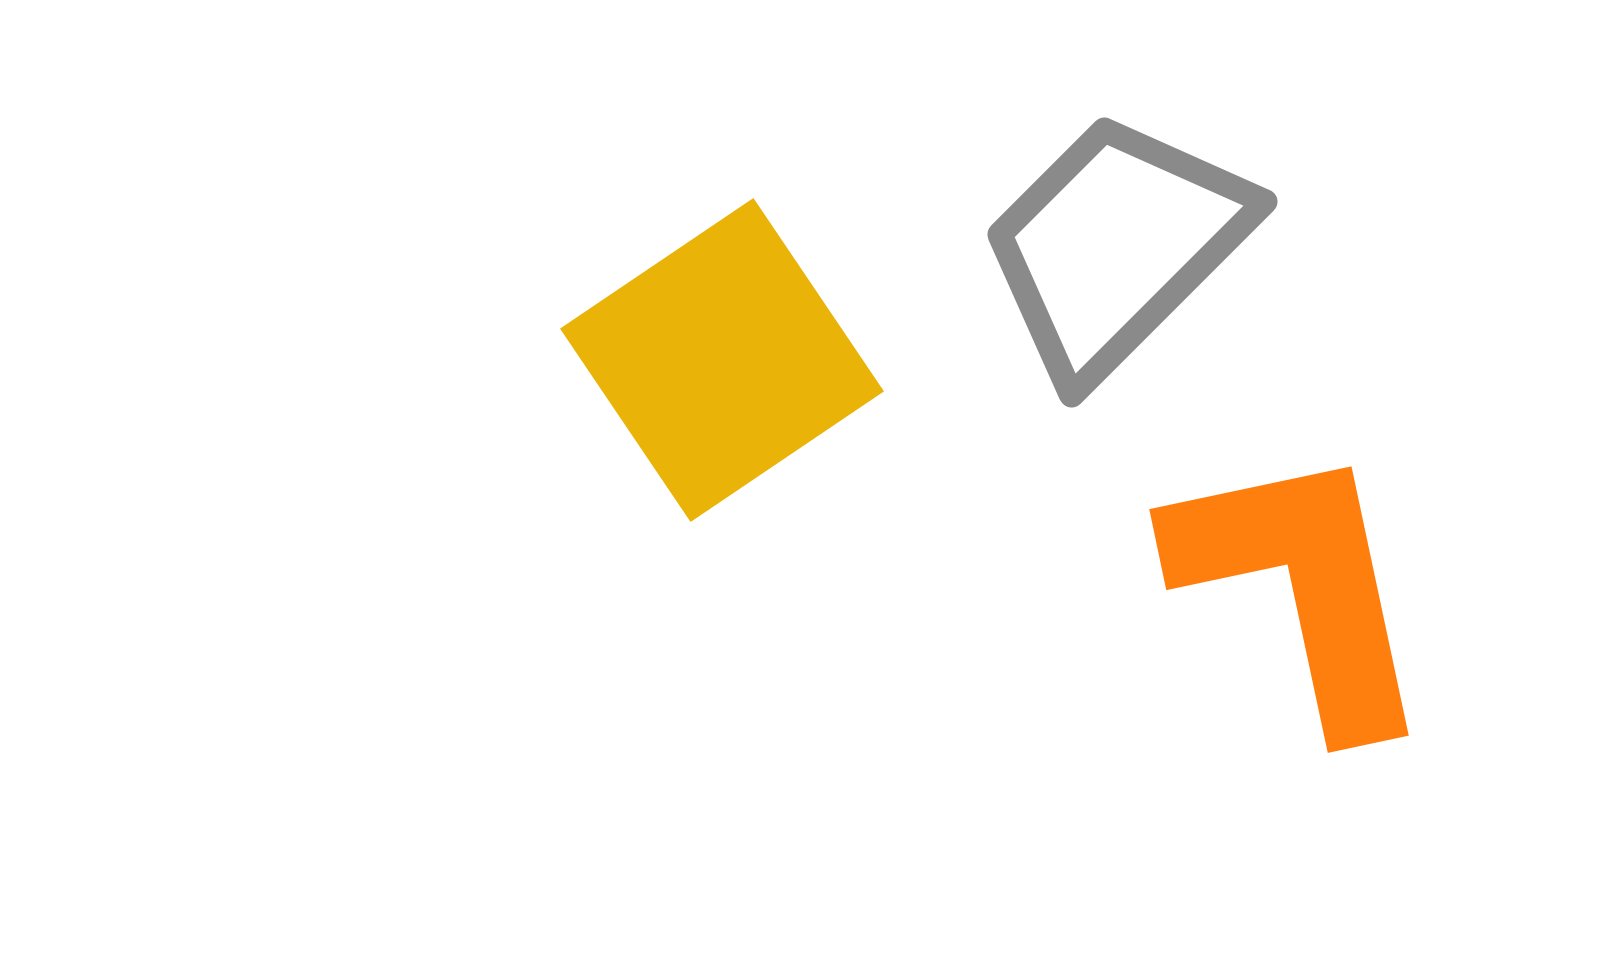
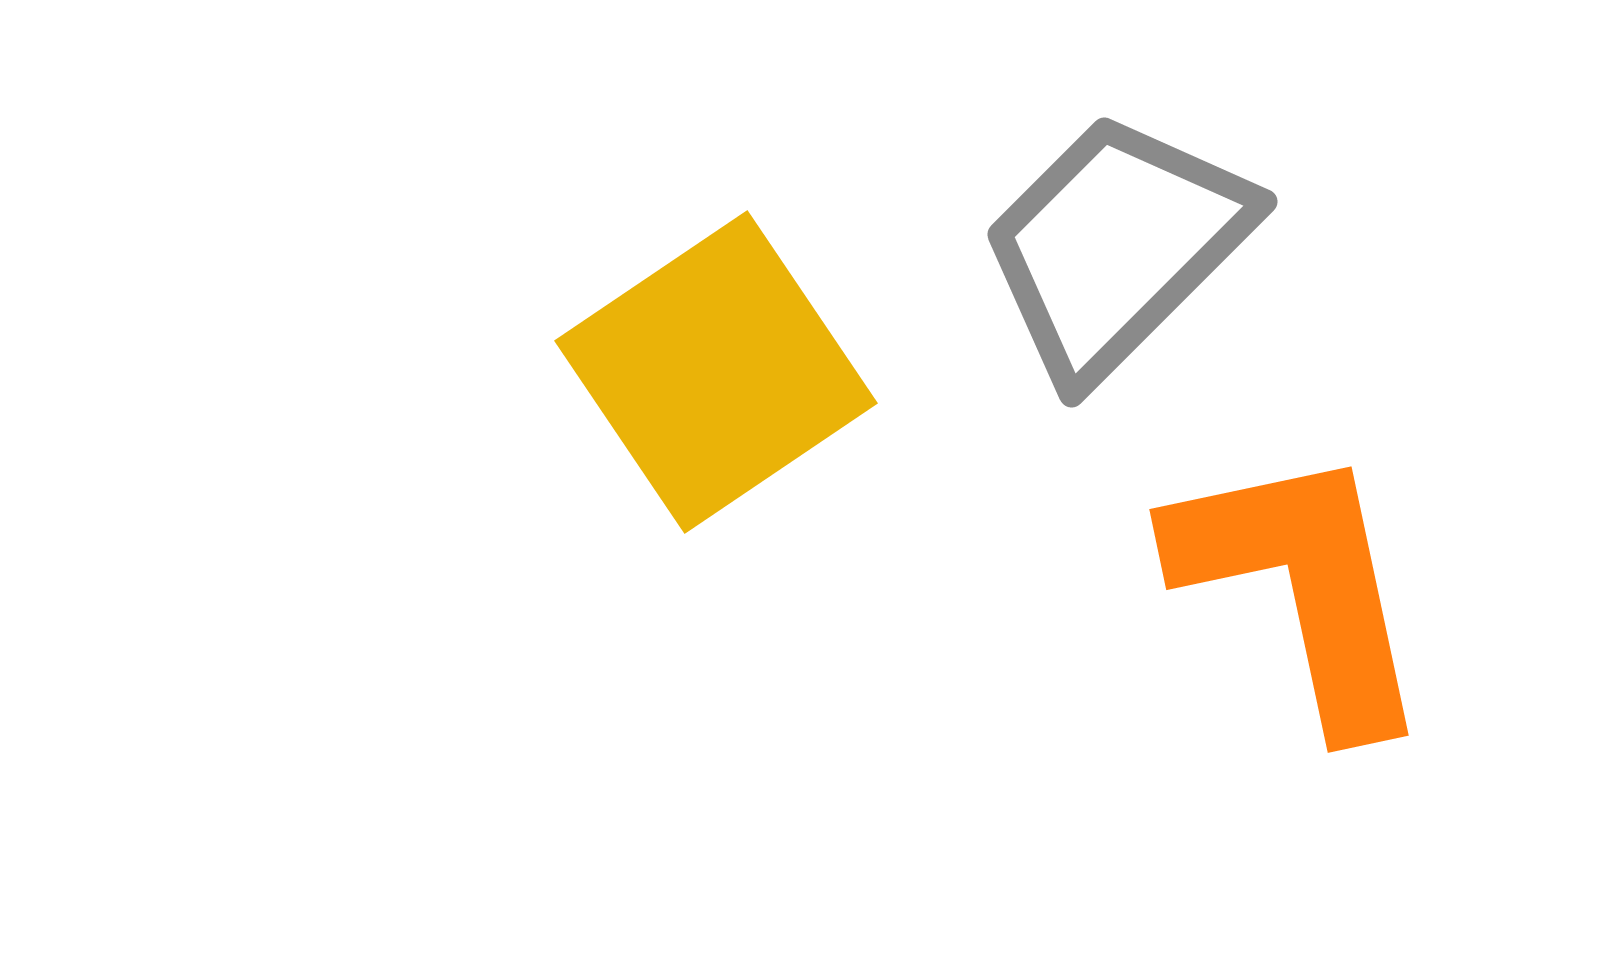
yellow square: moved 6 px left, 12 px down
